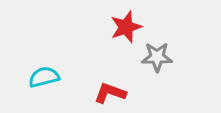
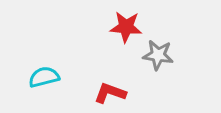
red star: rotated 24 degrees clockwise
gray star: moved 1 px right, 2 px up; rotated 8 degrees clockwise
